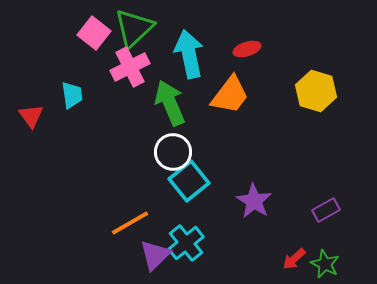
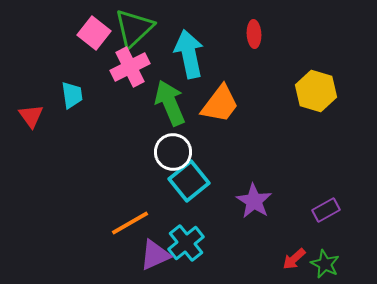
red ellipse: moved 7 px right, 15 px up; rotated 76 degrees counterclockwise
orange trapezoid: moved 10 px left, 9 px down
purple triangle: rotated 20 degrees clockwise
